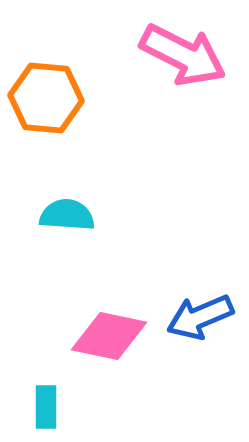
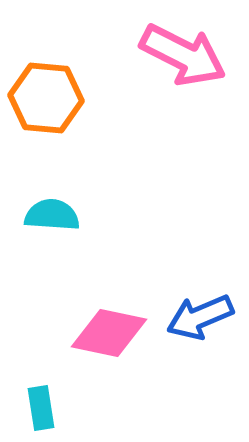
cyan semicircle: moved 15 px left
pink diamond: moved 3 px up
cyan rectangle: moved 5 px left, 1 px down; rotated 9 degrees counterclockwise
